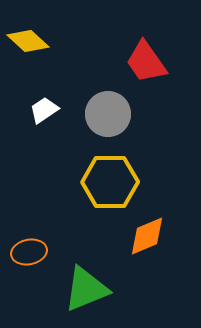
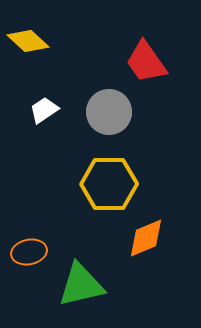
gray circle: moved 1 px right, 2 px up
yellow hexagon: moved 1 px left, 2 px down
orange diamond: moved 1 px left, 2 px down
green triangle: moved 5 px left, 4 px up; rotated 9 degrees clockwise
